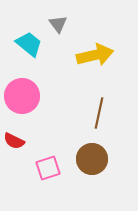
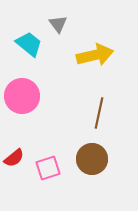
red semicircle: moved 17 px down; rotated 65 degrees counterclockwise
